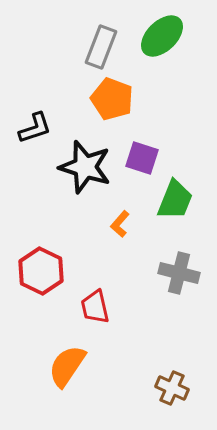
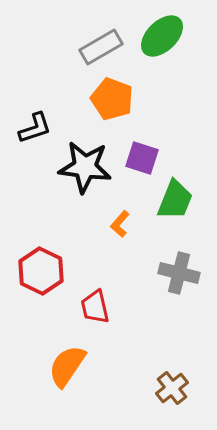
gray rectangle: rotated 39 degrees clockwise
black star: rotated 10 degrees counterclockwise
brown cross: rotated 28 degrees clockwise
